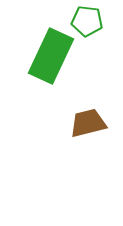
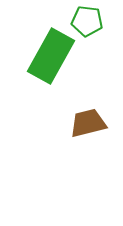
green rectangle: rotated 4 degrees clockwise
